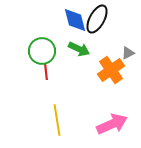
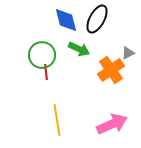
blue diamond: moved 9 px left
green circle: moved 4 px down
